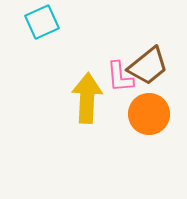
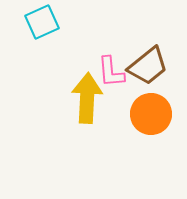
pink L-shape: moved 9 px left, 5 px up
orange circle: moved 2 px right
